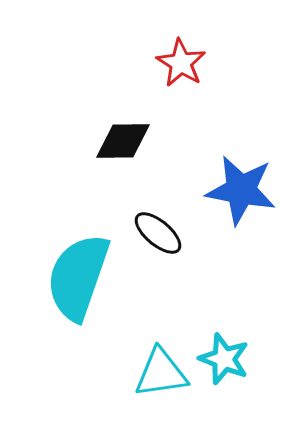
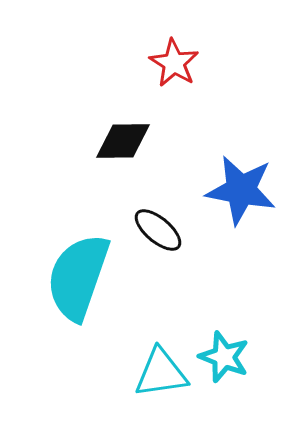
red star: moved 7 px left
black ellipse: moved 3 px up
cyan star: moved 2 px up
